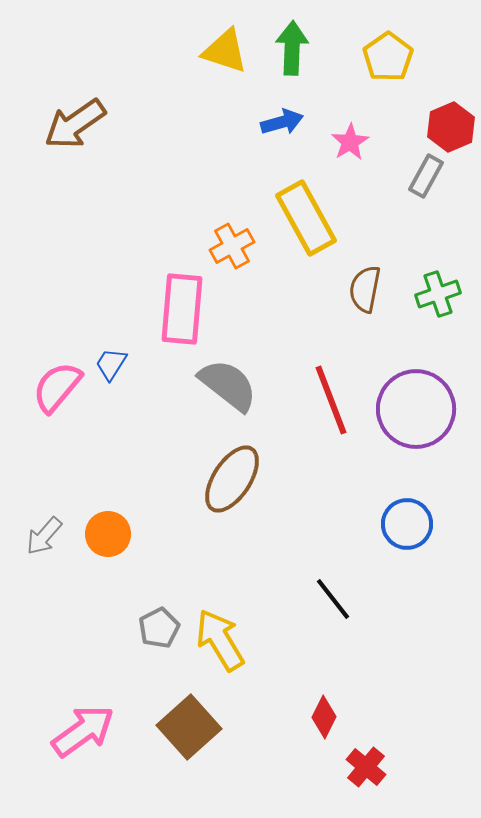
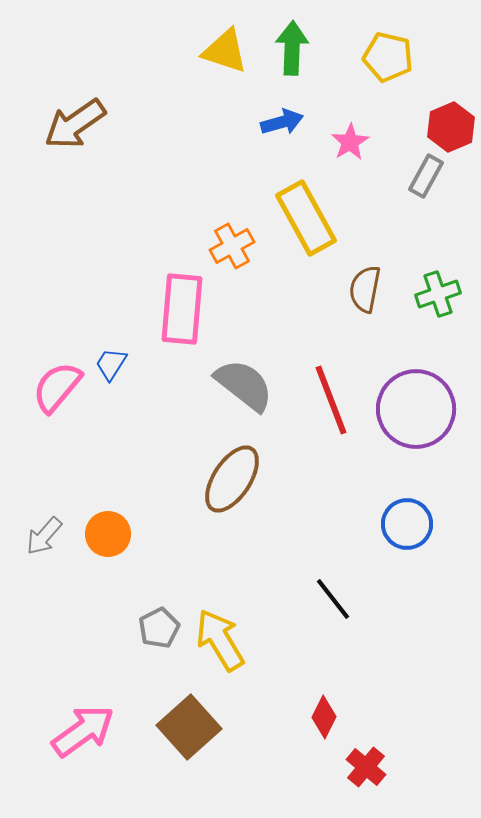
yellow pentagon: rotated 24 degrees counterclockwise
gray semicircle: moved 16 px right
